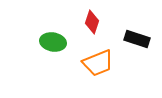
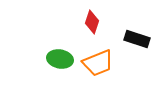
green ellipse: moved 7 px right, 17 px down
